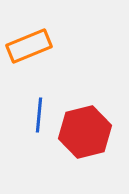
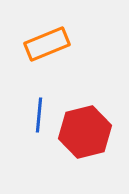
orange rectangle: moved 18 px right, 2 px up
